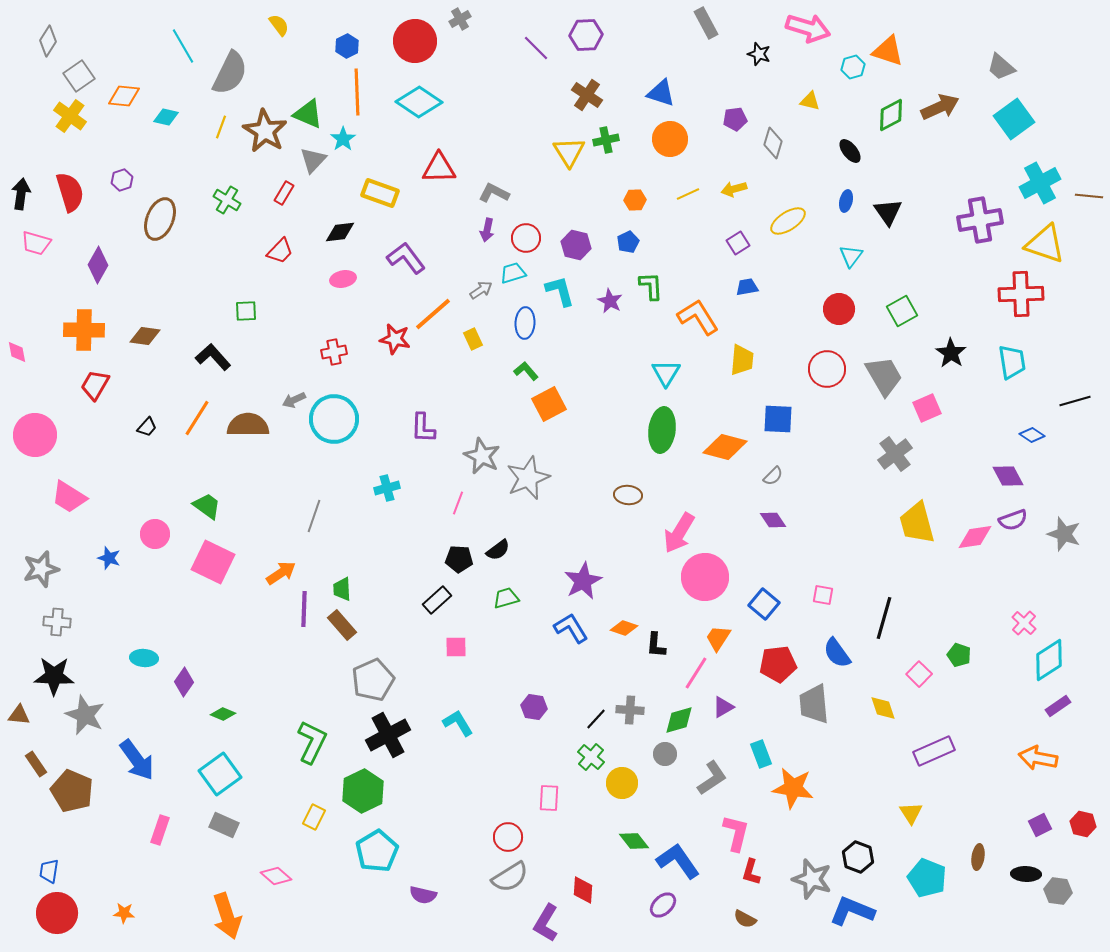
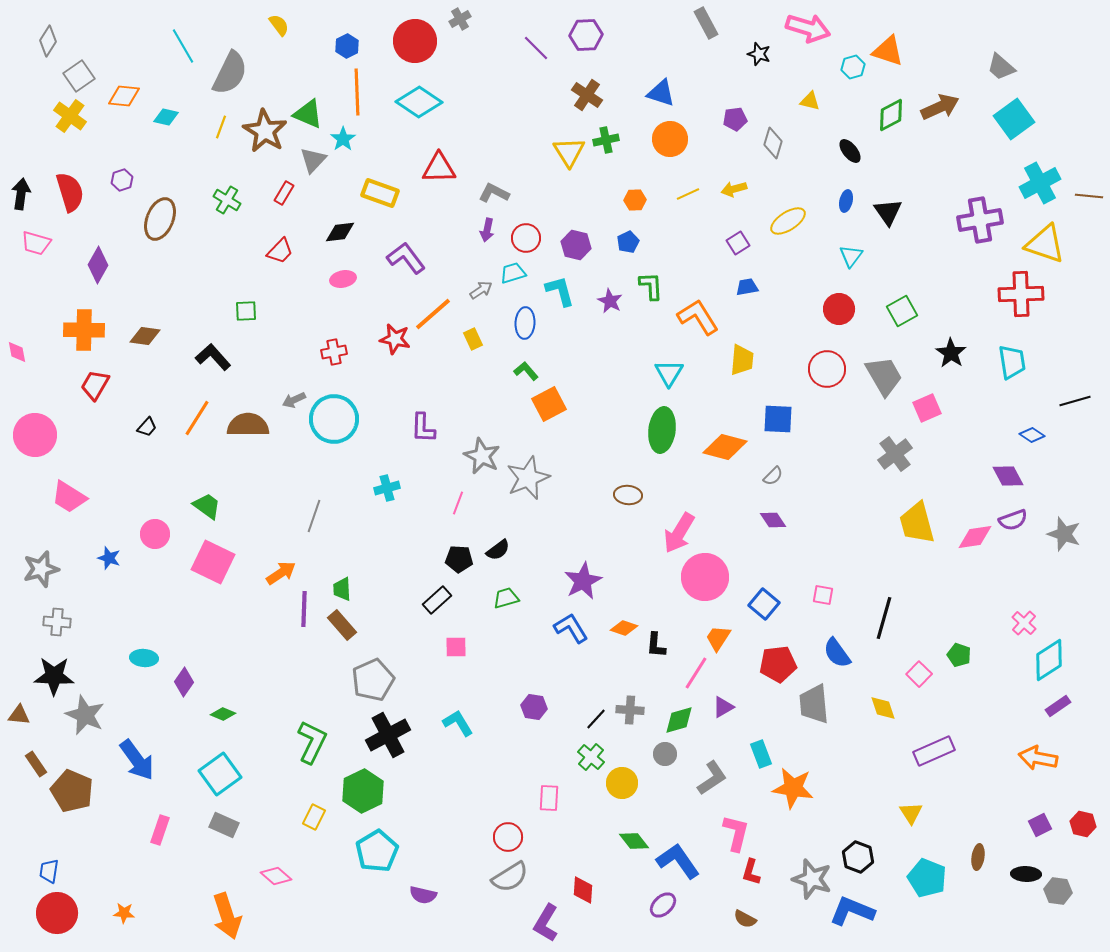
cyan triangle at (666, 373): moved 3 px right
